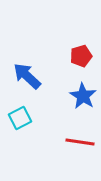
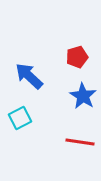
red pentagon: moved 4 px left, 1 px down
blue arrow: moved 2 px right
